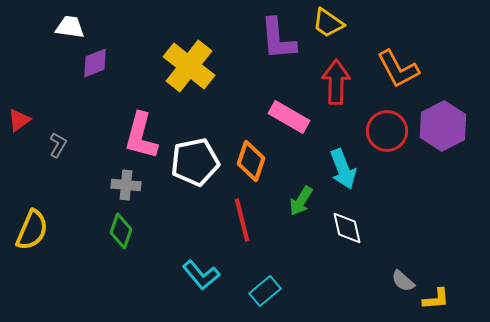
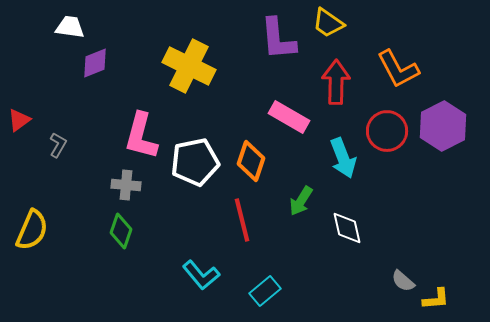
yellow cross: rotated 12 degrees counterclockwise
cyan arrow: moved 11 px up
